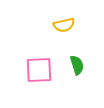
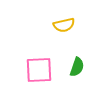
green semicircle: moved 2 px down; rotated 36 degrees clockwise
